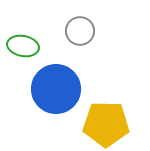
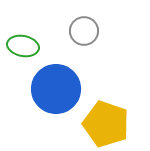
gray circle: moved 4 px right
yellow pentagon: rotated 18 degrees clockwise
